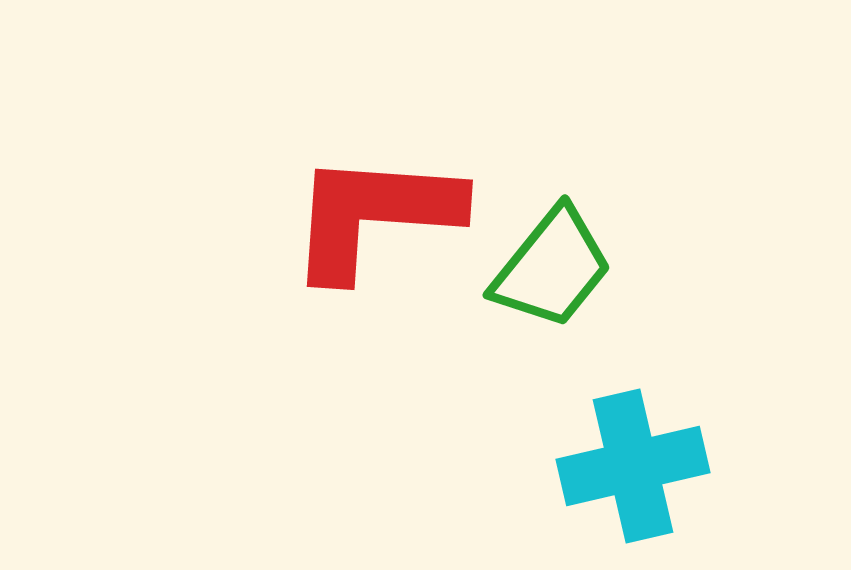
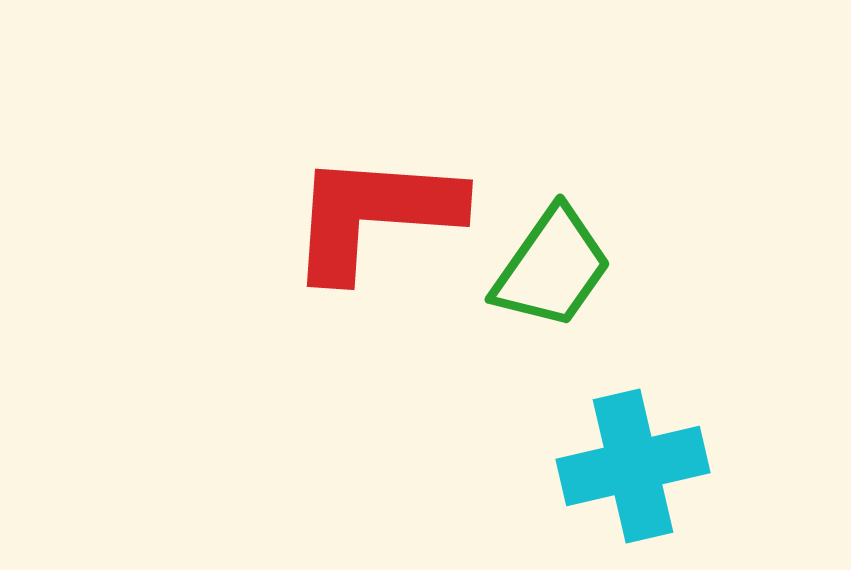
green trapezoid: rotated 4 degrees counterclockwise
